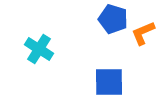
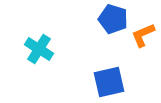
orange L-shape: moved 2 px down
blue square: rotated 12 degrees counterclockwise
